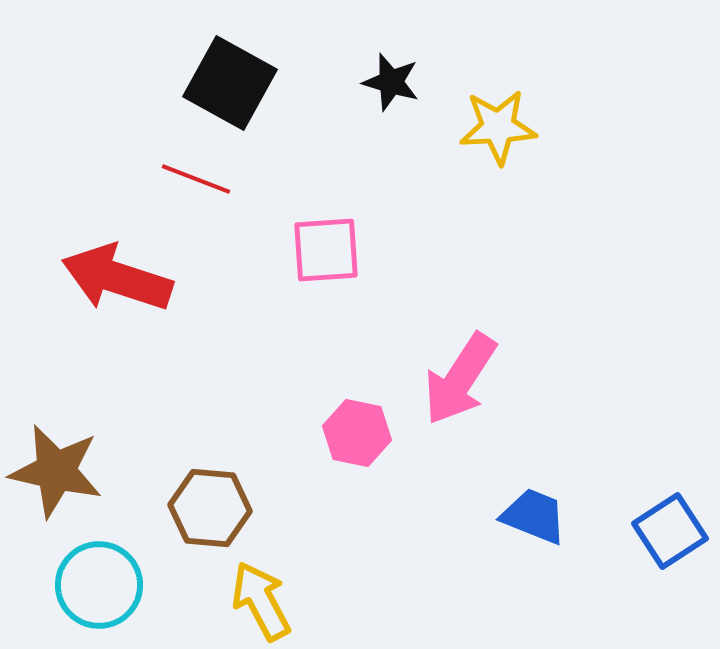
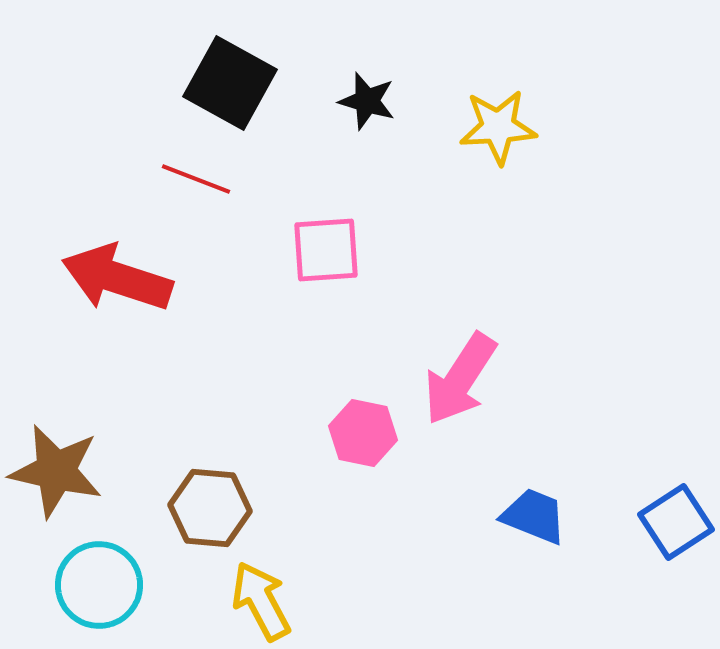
black star: moved 24 px left, 19 px down
pink hexagon: moved 6 px right
blue square: moved 6 px right, 9 px up
